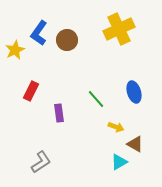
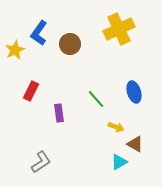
brown circle: moved 3 px right, 4 px down
